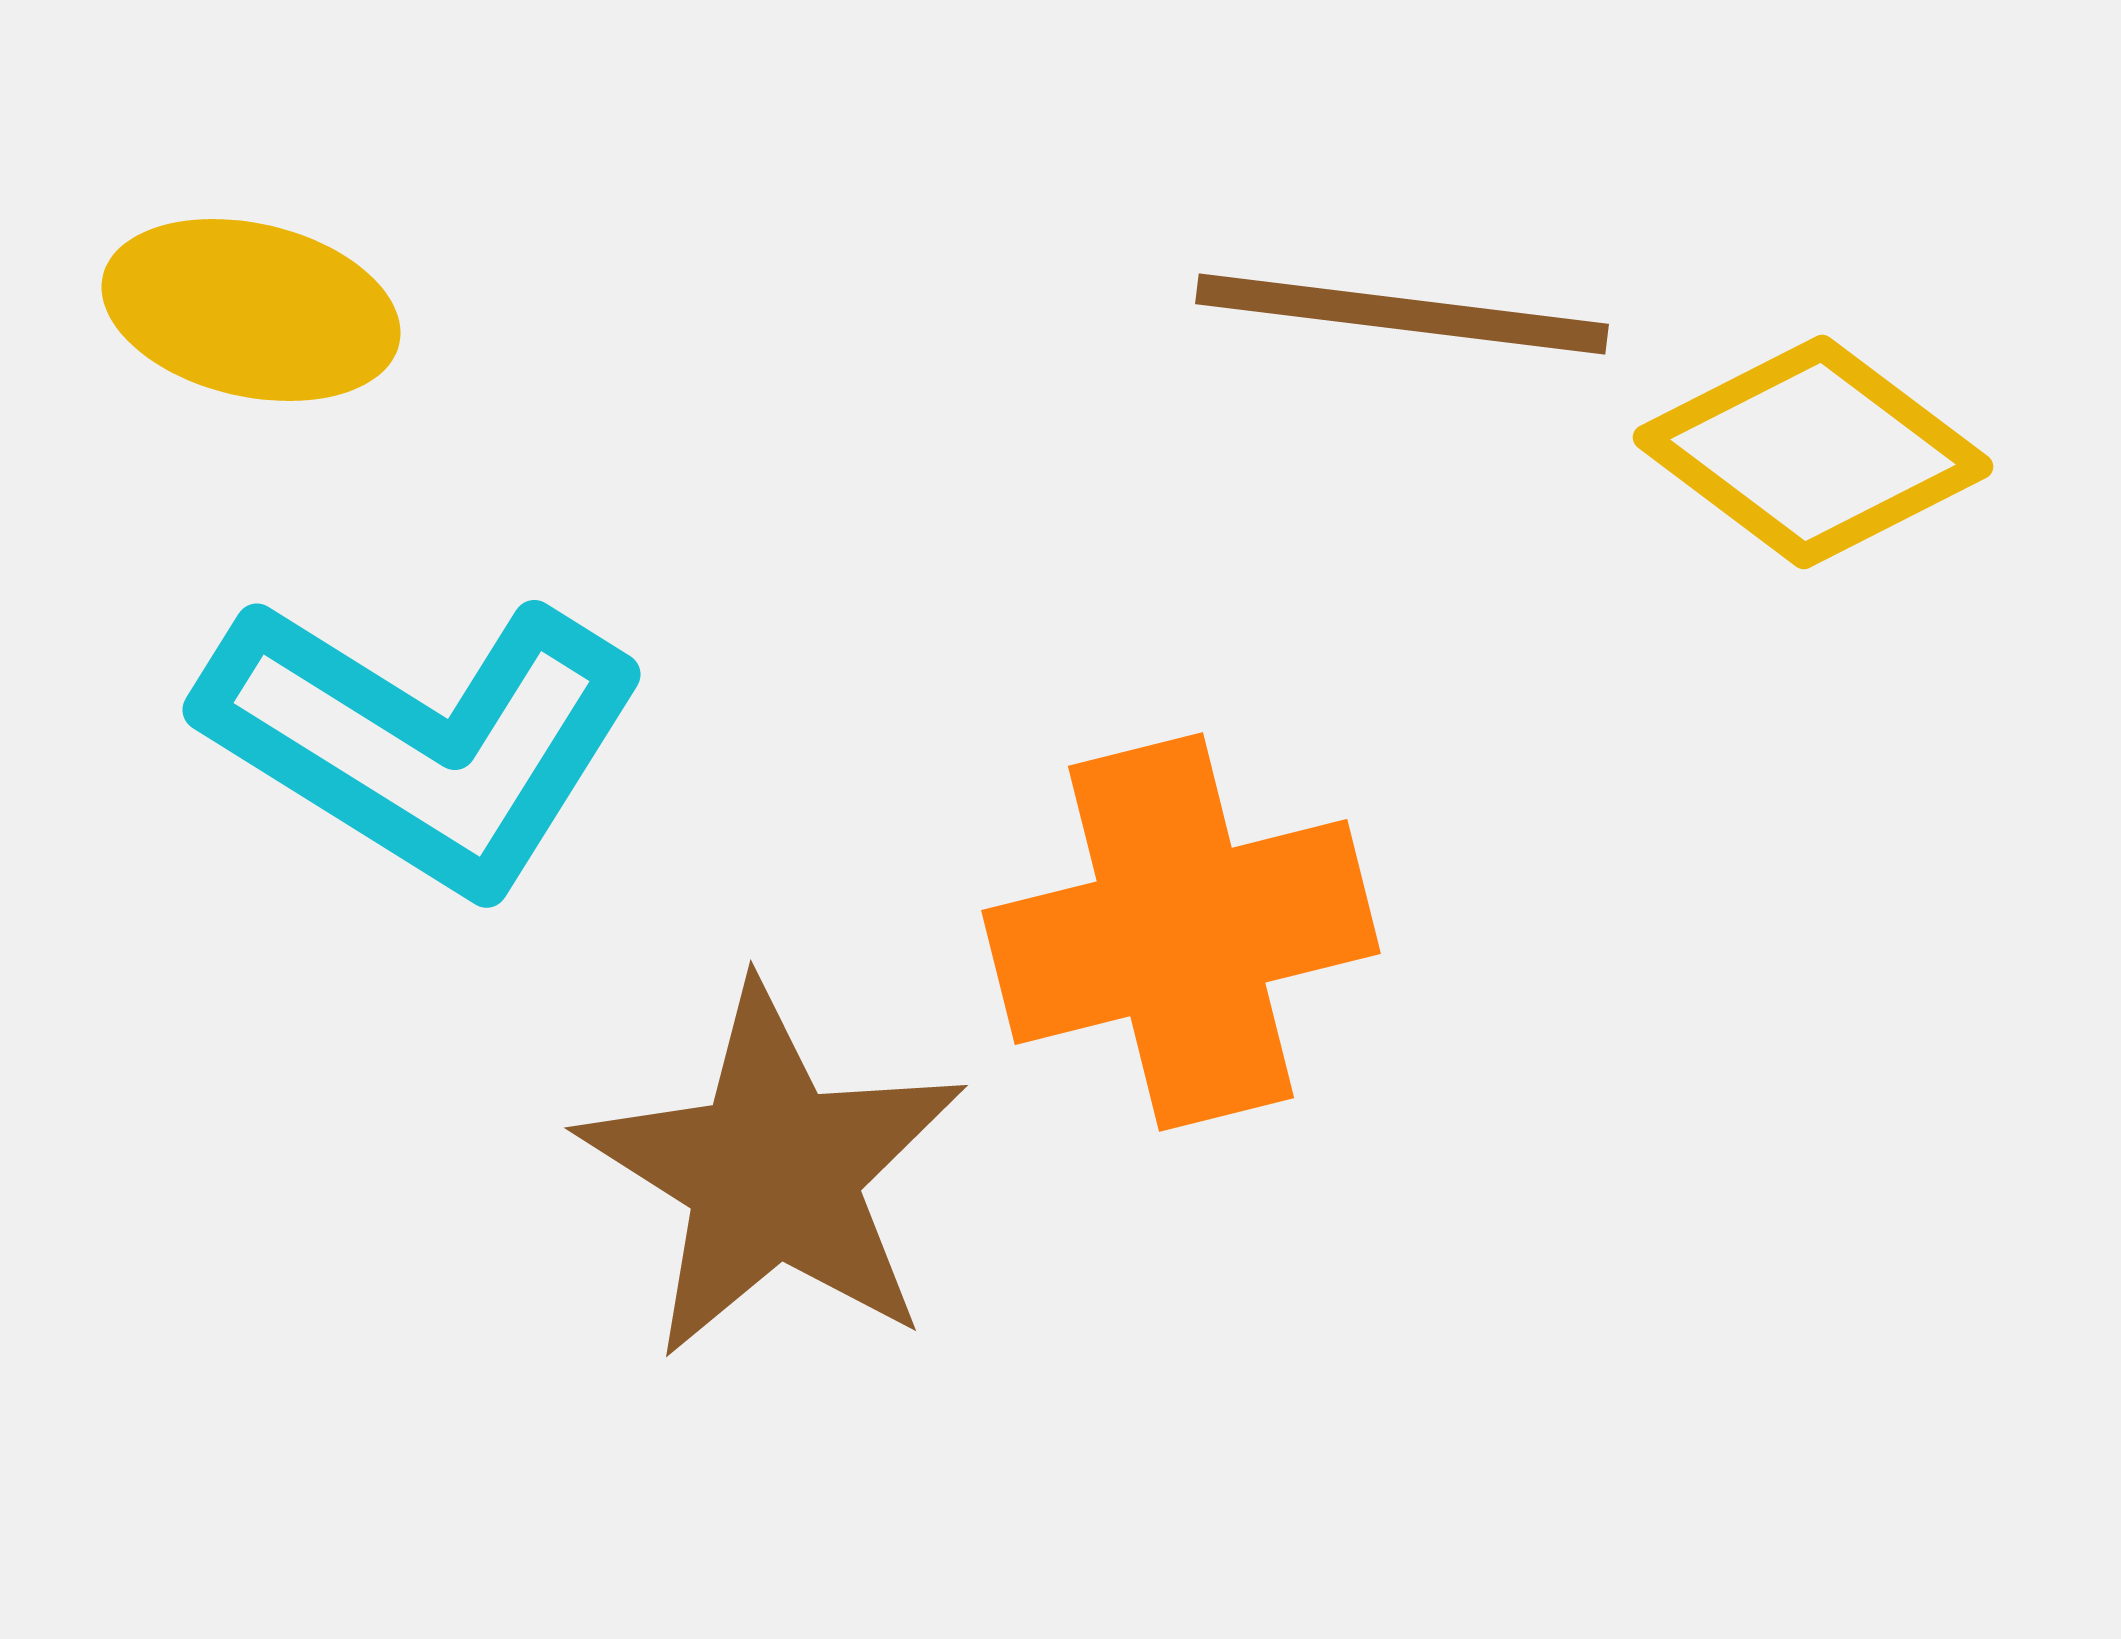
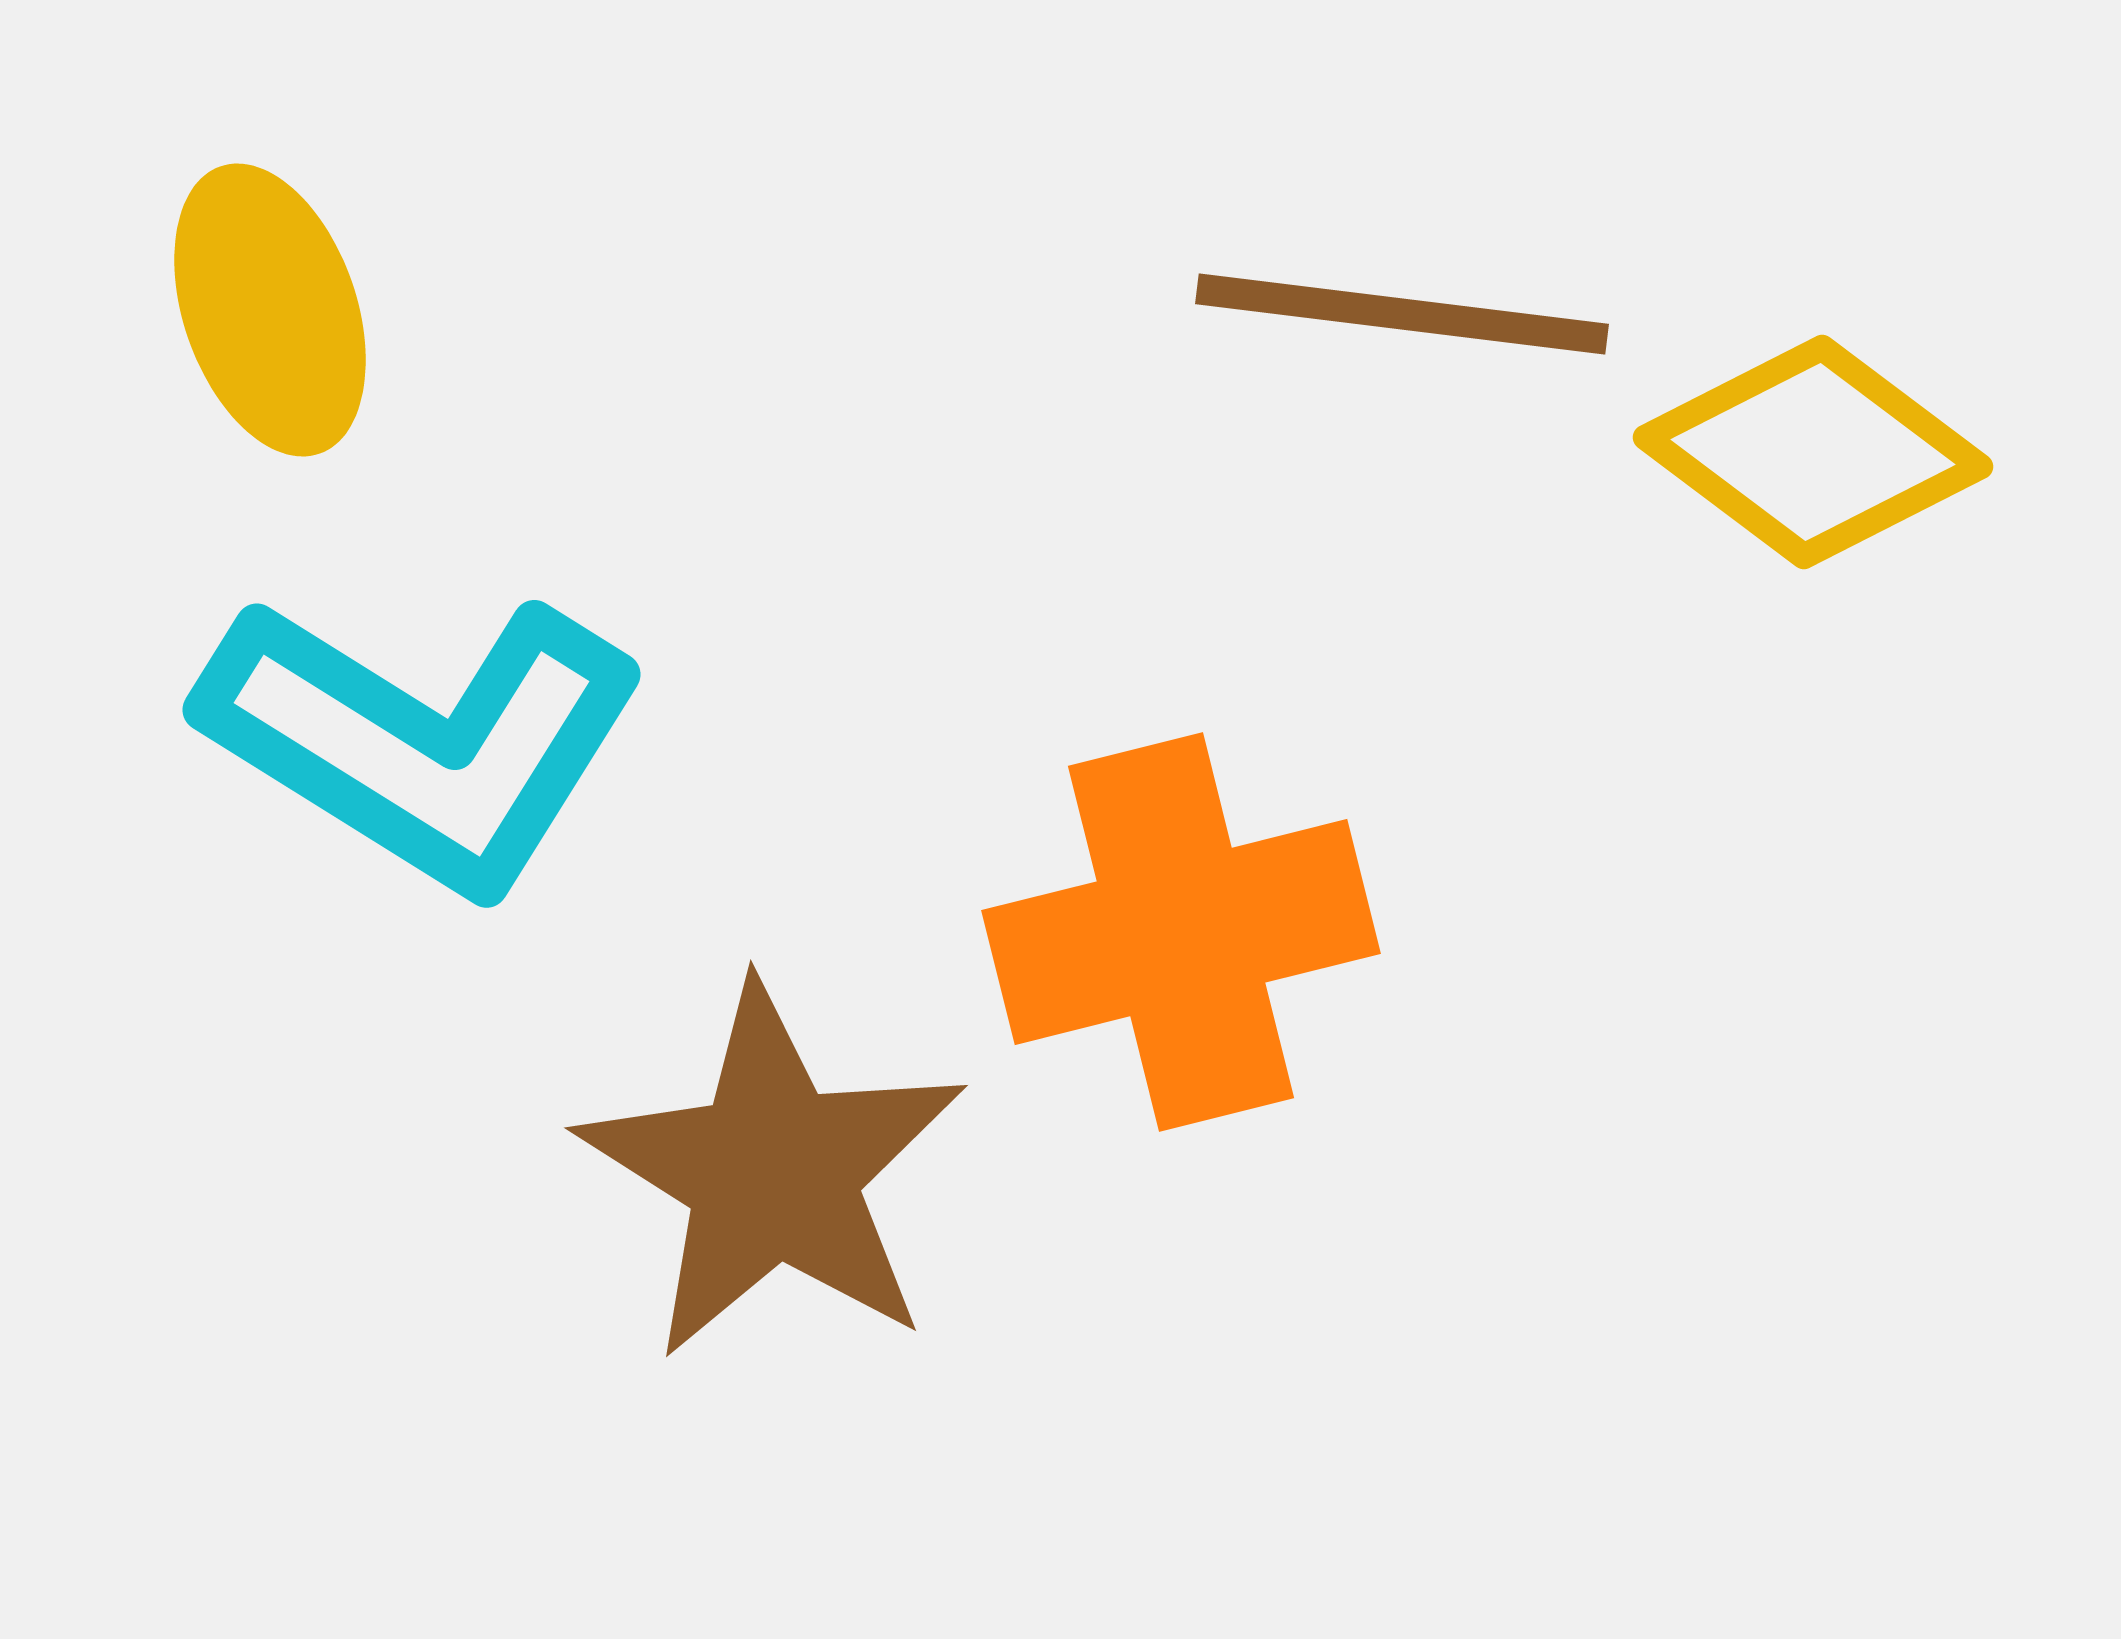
yellow ellipse: moved 19 px right; rotated 58 degrees clockwise
